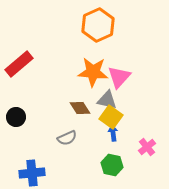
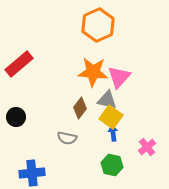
brown diamond: rotated 70 degrees clockwise
gray semicircle: rotated 36 degrees clockwise
